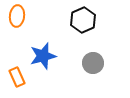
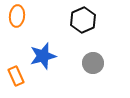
orange rectangle: moved 1 px left, 1 px up
